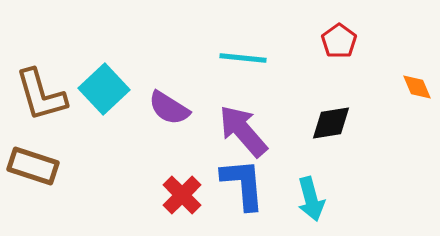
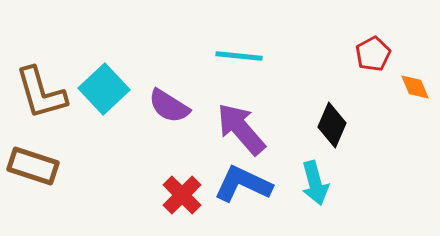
red pentagon: moved 34 px right, 13 px down; rotated 8 degrees clockwise
cyan line: moved 4 px left, 2 px up
orange diamond: moved 2 px left
brown L-shape: moved 2 px up
purple semicircle: moved 2 px up
black diamond: moved 1 px right, 2 px down; rotated 57 degrees counterclockwise
purple arrow: moved 2 px left, 2 px up
blue L-shape: rotated 60 degrees counterclockwise
cyan arrow: moved 4 px right, 16 px up
